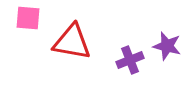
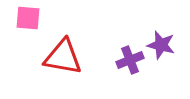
red triangle: moved 9 px left, 15 px down
purple star: moved 6 px left, 1 px up
